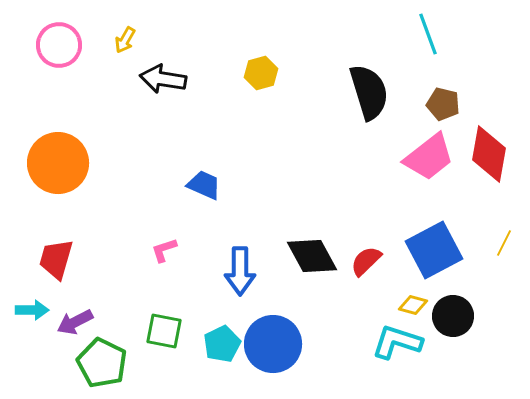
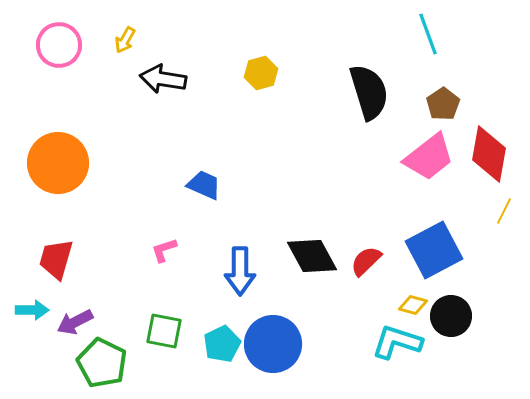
brown pentagon: rotated 24 degrees clockwise
yellow line: moved 32 px up
black circle: moved 2 px left
